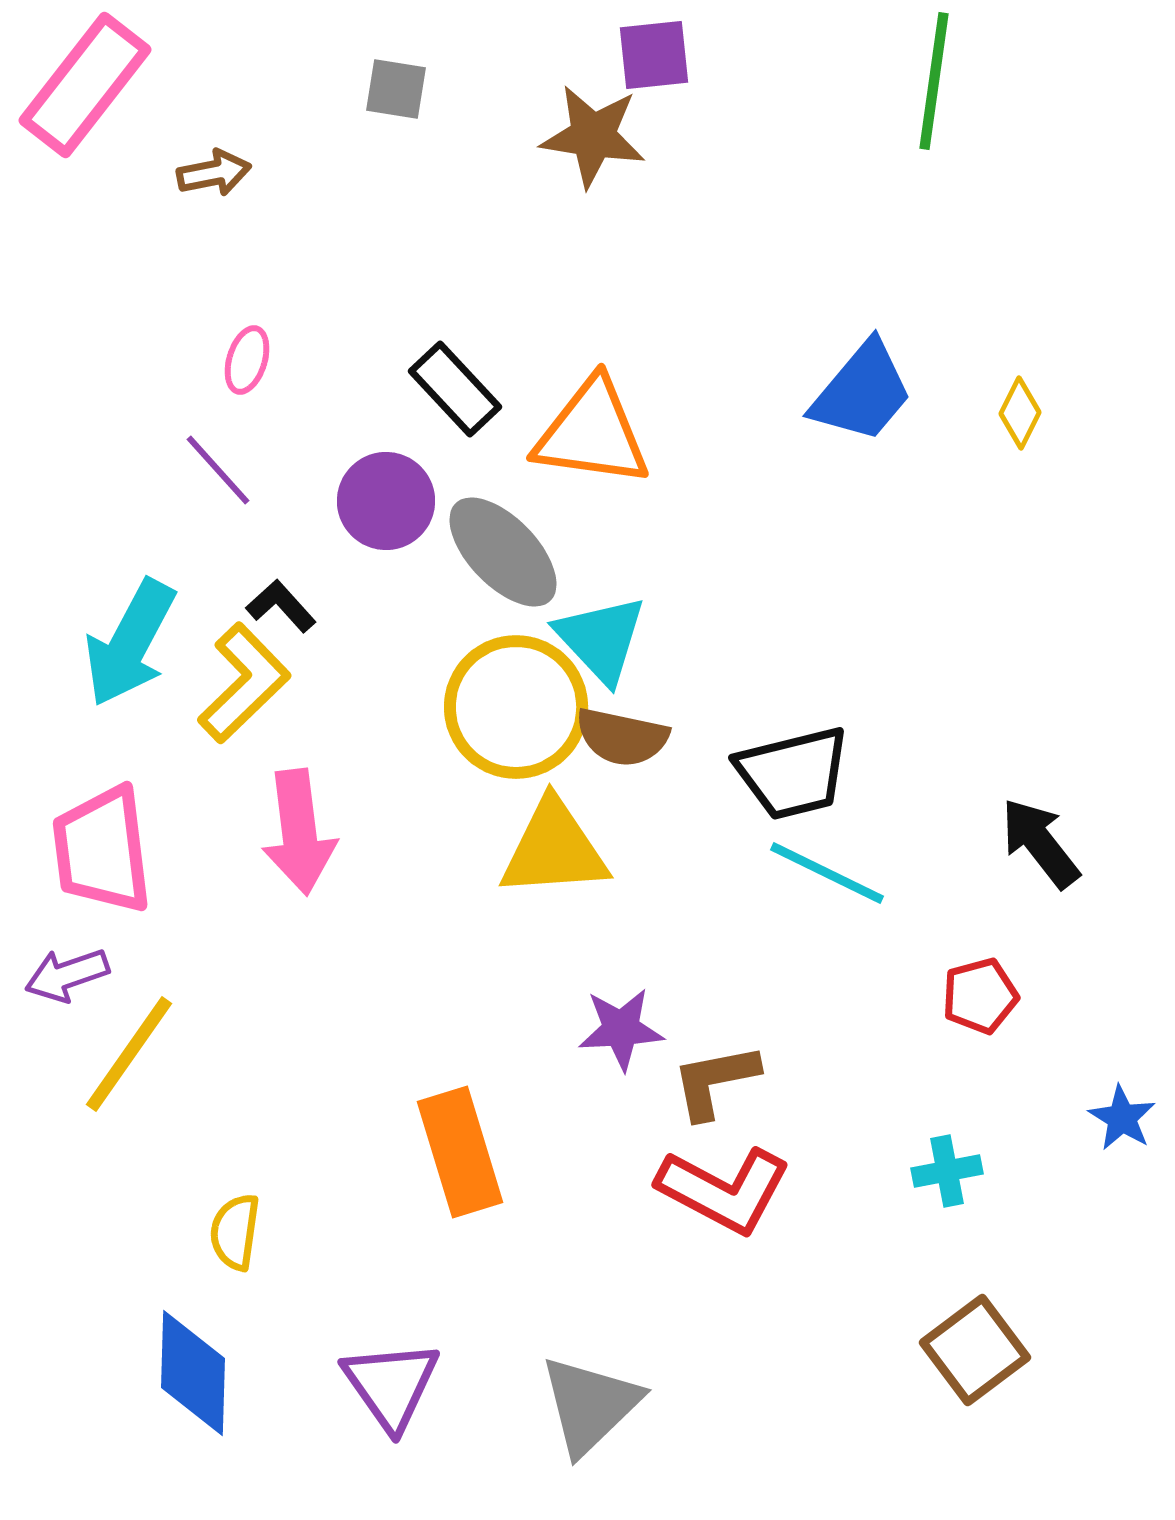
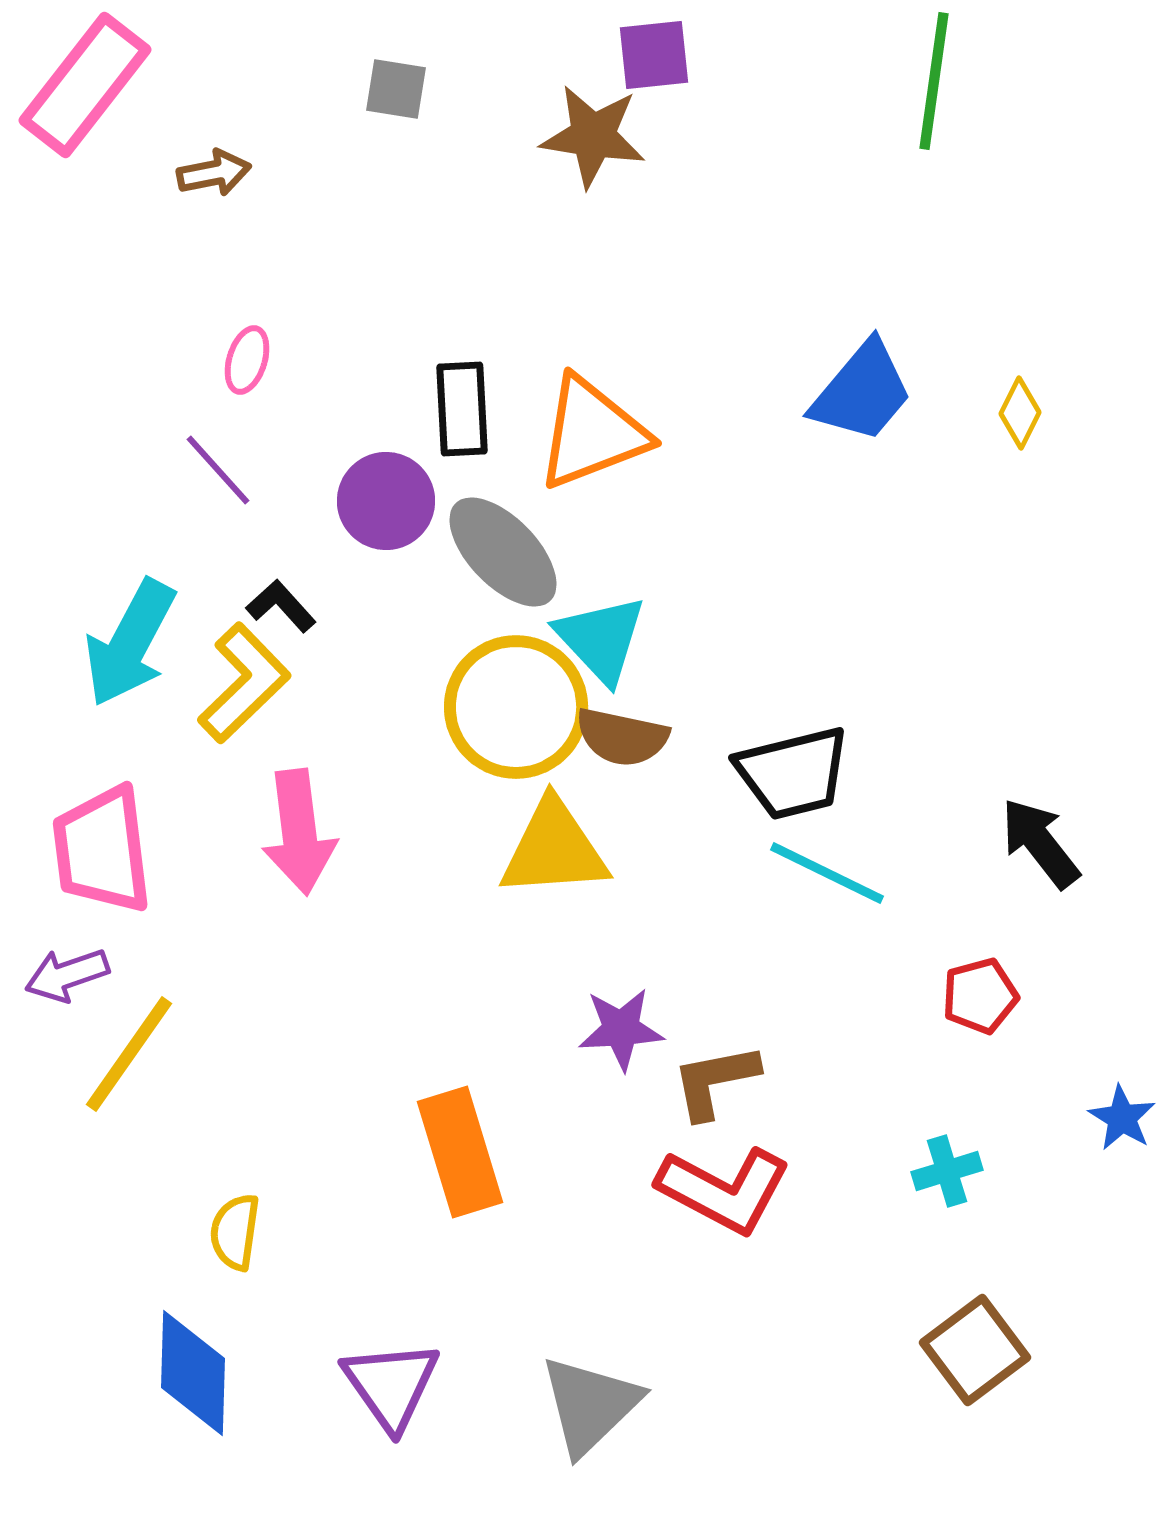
black rectangle: moved 7 px right, 20 px down; rotated 40 degrees clockwise
orange triangle: rotated 29 degrees counterclockwise
cyan cross: rotated 6 degrees counterclockwise
